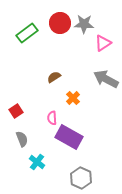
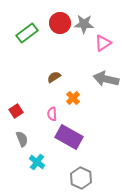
gray arrow: rotated 15 degrees counterclockwise
pink semicircle: moved 4 px up
